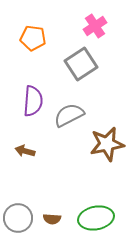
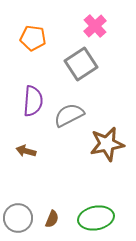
pink cross: rotated 10 degrees counterclockwise
brown arrow: moved 1 px right
brown semicircle: rotated 72 degrees counterclockwise
